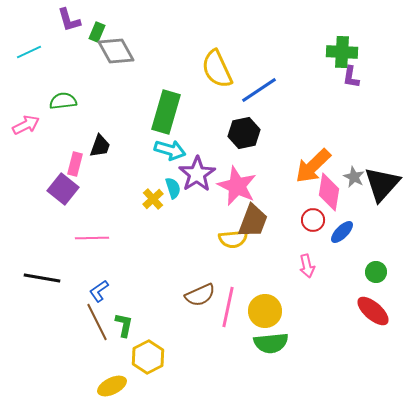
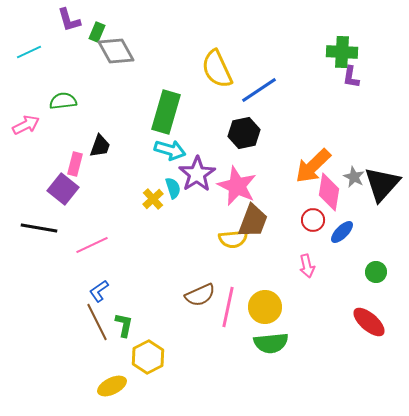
pink line at (92, 238): moved 7 px down; rotated 24 degrees counterclockwise
black line at (42, 278): moved 3 px left, 50 px up
yellow circle at (265, 311): moved 4 px up
red ellipse at (373, 311): moved 4 px left, 11 px down
